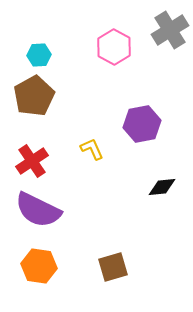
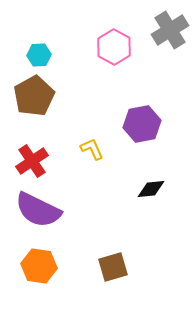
black diamond: moved 11 px left, 2 px down
